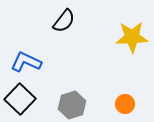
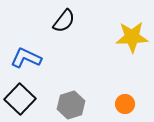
blue L-shape: moved 4 px up
gray hexagon: moved 1 px left
